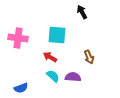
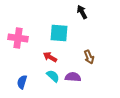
cyan square: moved 2 px right, 2 px up
blue semicircle: moved 1 px right, 6 px up; rotated 128 degrees clockwise
